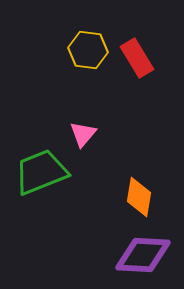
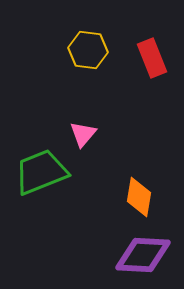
red rectangle: moved 15 px right; rotated 9 degrees clockwise
